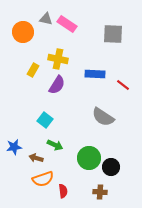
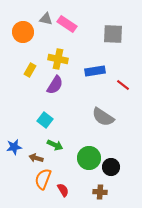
yellow rectangle: moved 3 px left
blue rectangle: moved 3 px up; rotated 12 degrees counterclockwise
purple semicircle: moved 2 px left
orange semicircle: rotated 130 degrees clockwise
red semicircle: moved 1 px up; rotated 24 degrees counterclockwise
